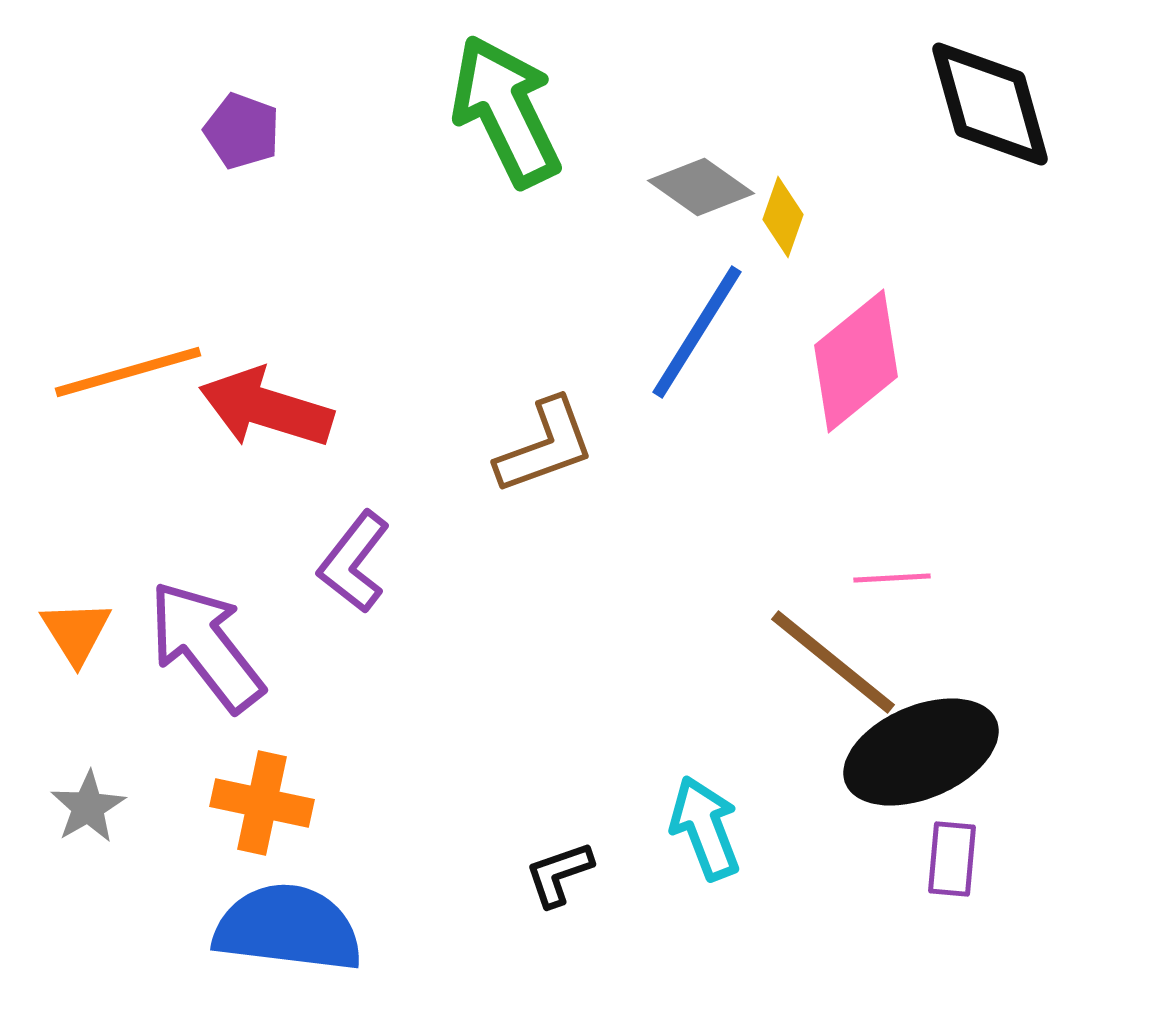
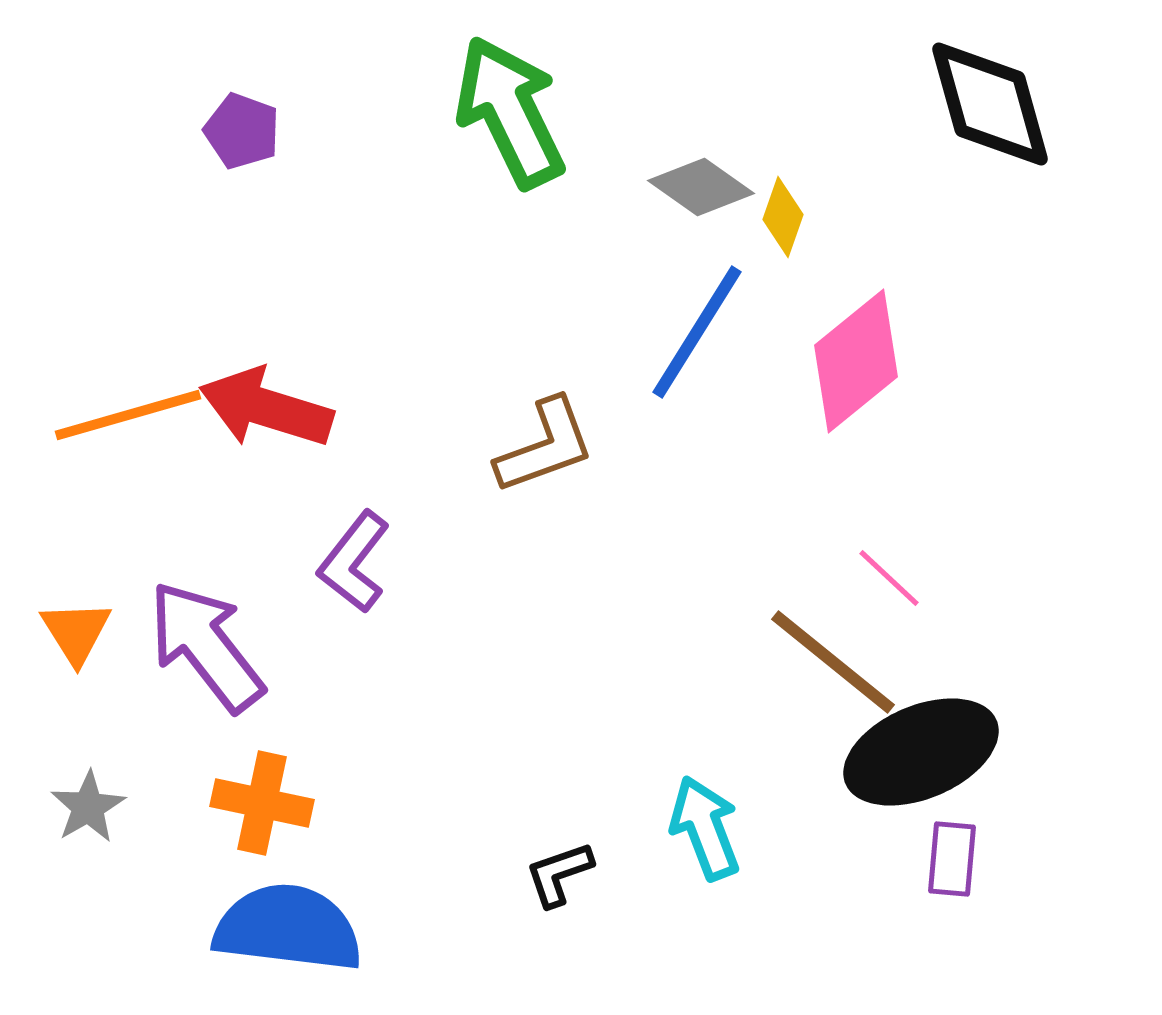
green arrow: moved 4 px right, 1 px down
orange line: moved 43 px down
pink line: moved 3 px left; rotated 46 degrees clockwise
